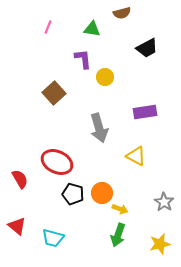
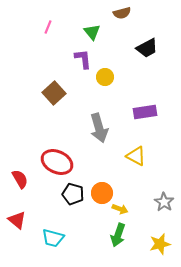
green triangle: moved 3 px down; rotated 42 degrees clockwise
red triangle: moved 6 px up
